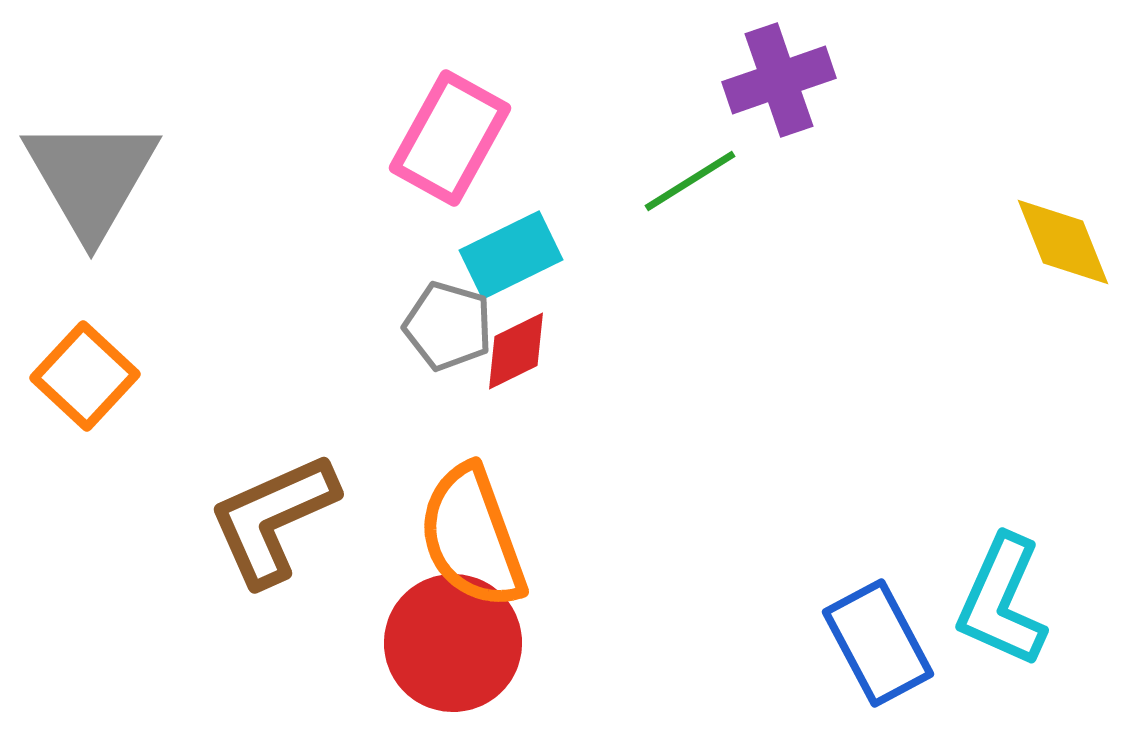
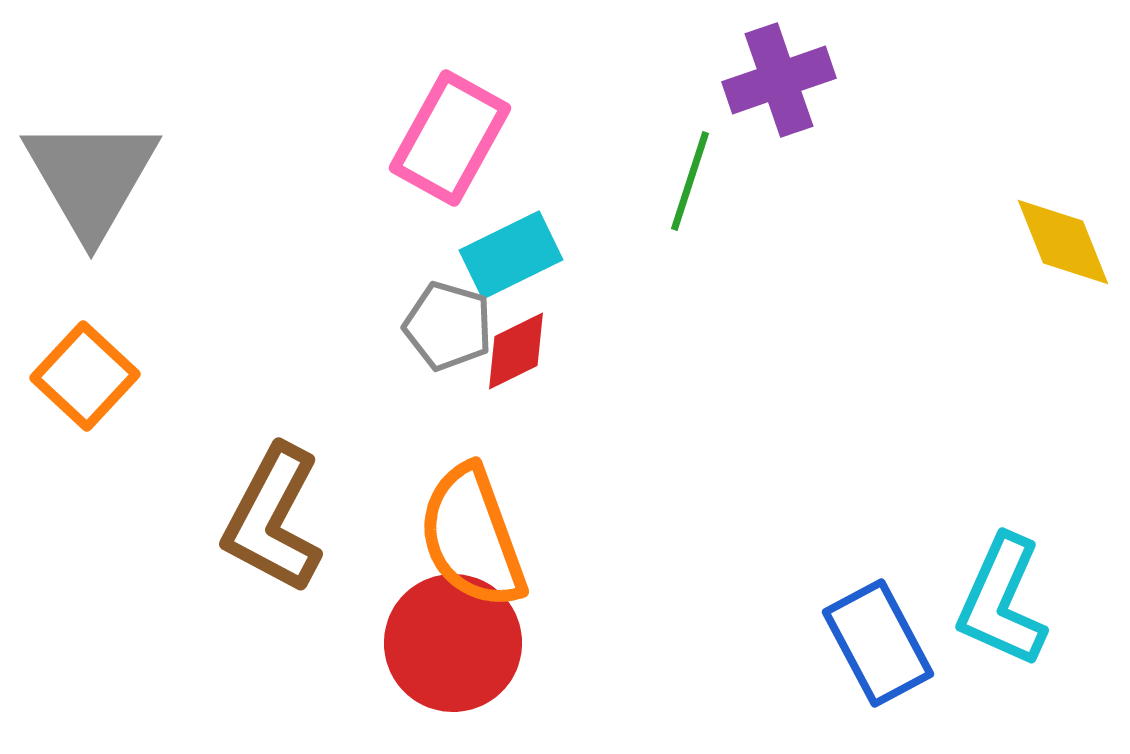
green line: rotated 40 degrees counterclockwise
brown L-shape: rotated 38 degrees counterclockwise
